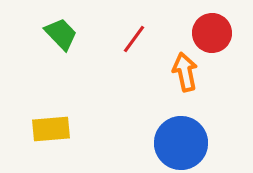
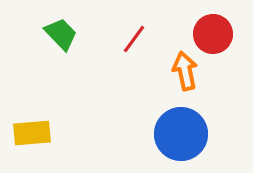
red circle: moved 1 px right, 1 px down
orange arrow: moved 1 px up
yellow rectangle: moved 19 px left, 4 px down
blue circle: moved 9 px up
